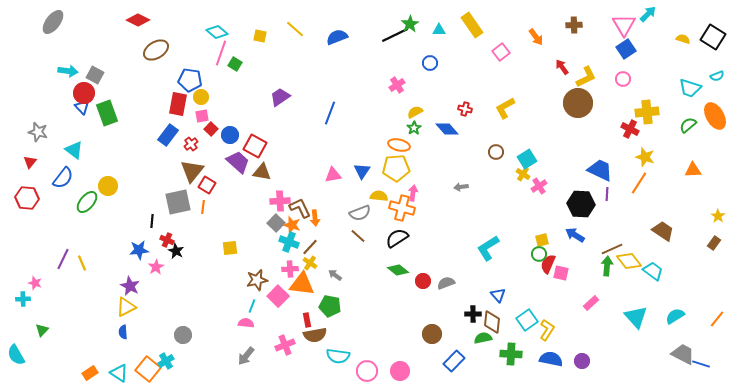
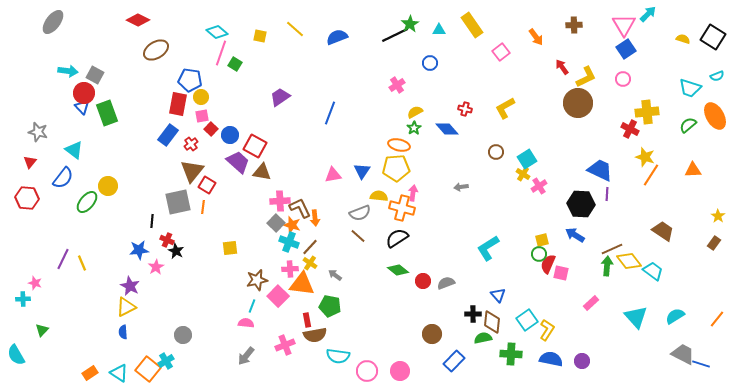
orange line at (639, 183): moved 12 px right, 8 px up
